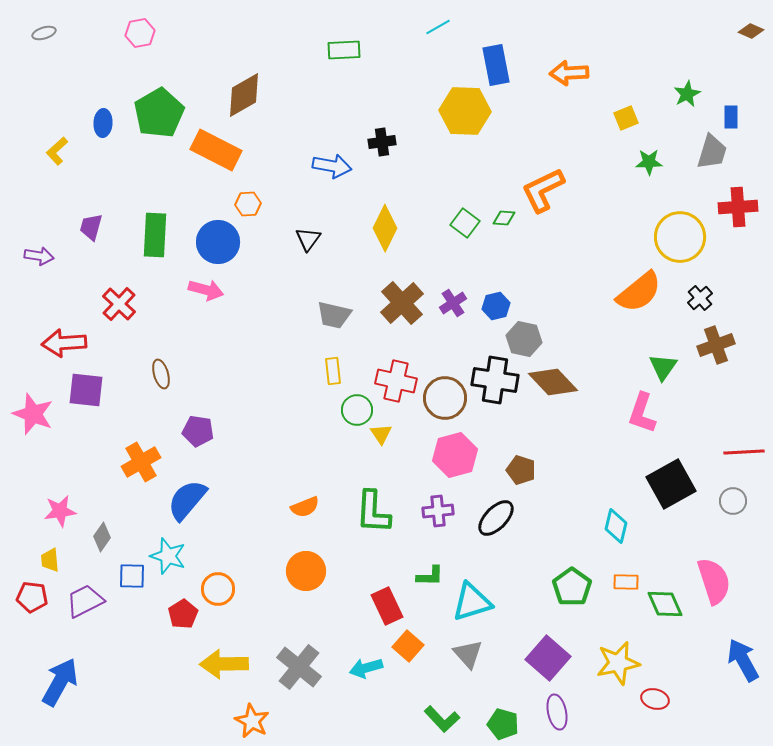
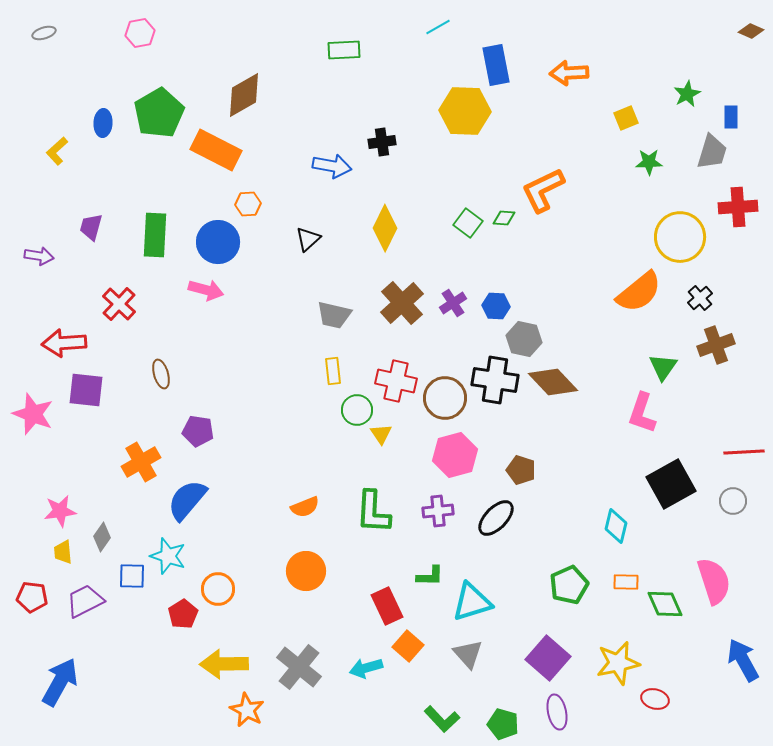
green square at (465, 223): moved 3 px right
black triangle at (308, 239): rotated 12 degrees clockwise
blue hexagon at (496, 306): rotated 16 degrees clockwise
yellow trapezoid at (50, 560): moved 13 px right, 8 px up
green pentagon at (572, 587): moved 3 px left, 2 px up; rotated 12 degrees clockwise
orange star at (252, 721): moved 5 px left, 11 px up
